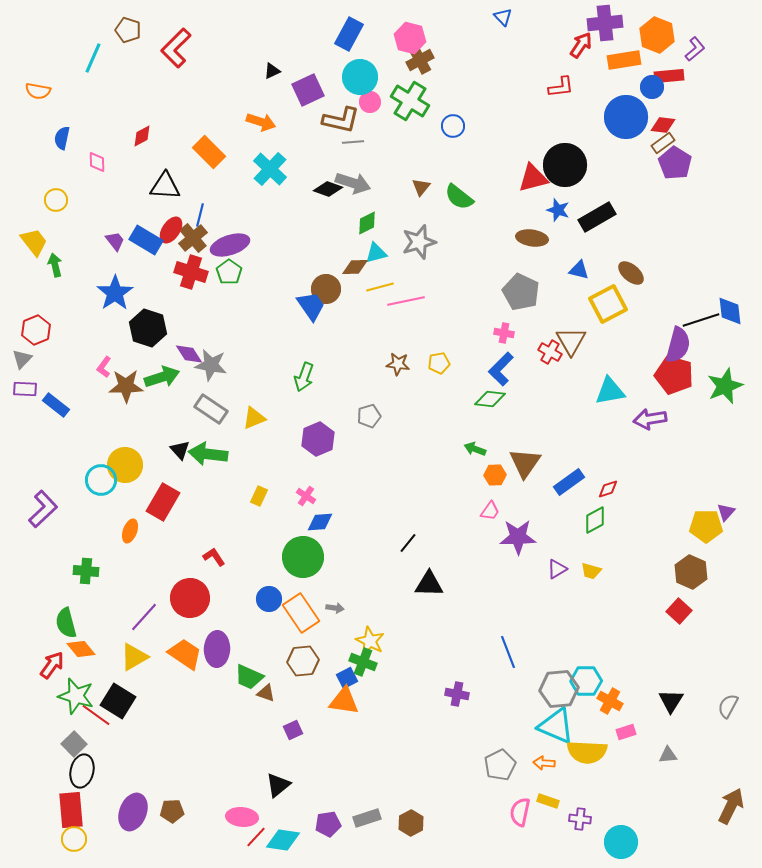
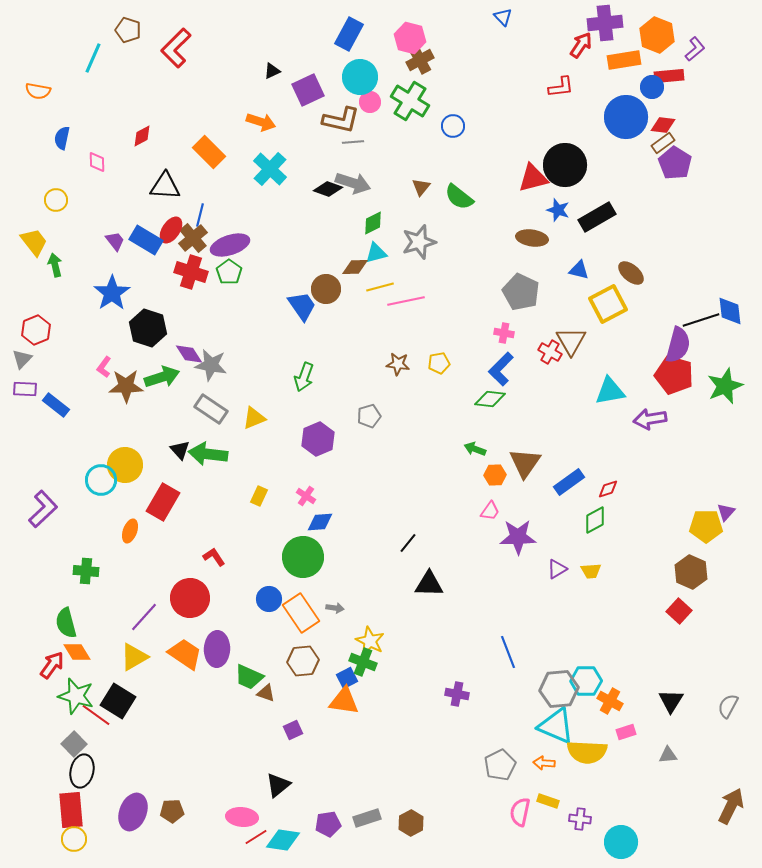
green diamond at (367, 223): moved 6 px right
blue star at (115, 293): moved 3 px left
blue trapezoid at (311, 306): moved 9 px left
yellow trapezoid at (591, 571): rotated 20 degrees counterclockwise
orange diamond at (81, 649): moved 4 px left, 3 px down; rotated 8 degrees clockwise
red line at (256, 837): rotated 15 degrees clockwise
